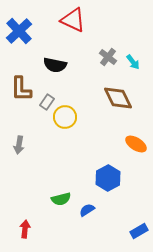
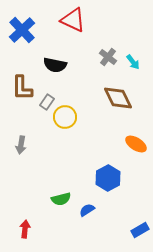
blue cross: moved 3 px right, 1 px up
brown L-shape: moved 1 px right, 1 px up
gray arrow: moved 2 px right
blue rectangle: moved 1 px right, 1 px up
